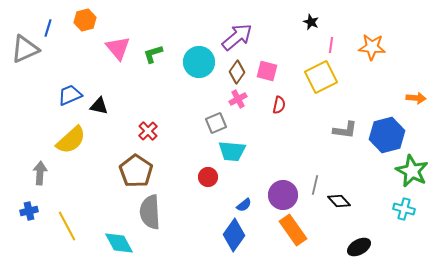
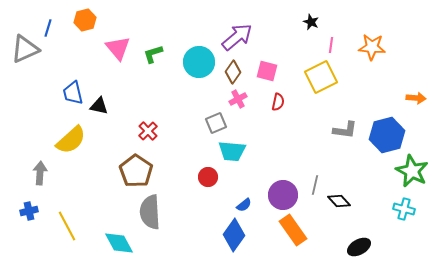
brown diamond: moved 4 px left
blue trapezoid: moved 3 px right, 2 px up; rotated 80 degrees counterclockwise
red semicircle: moved 1 px left, 3 px up
